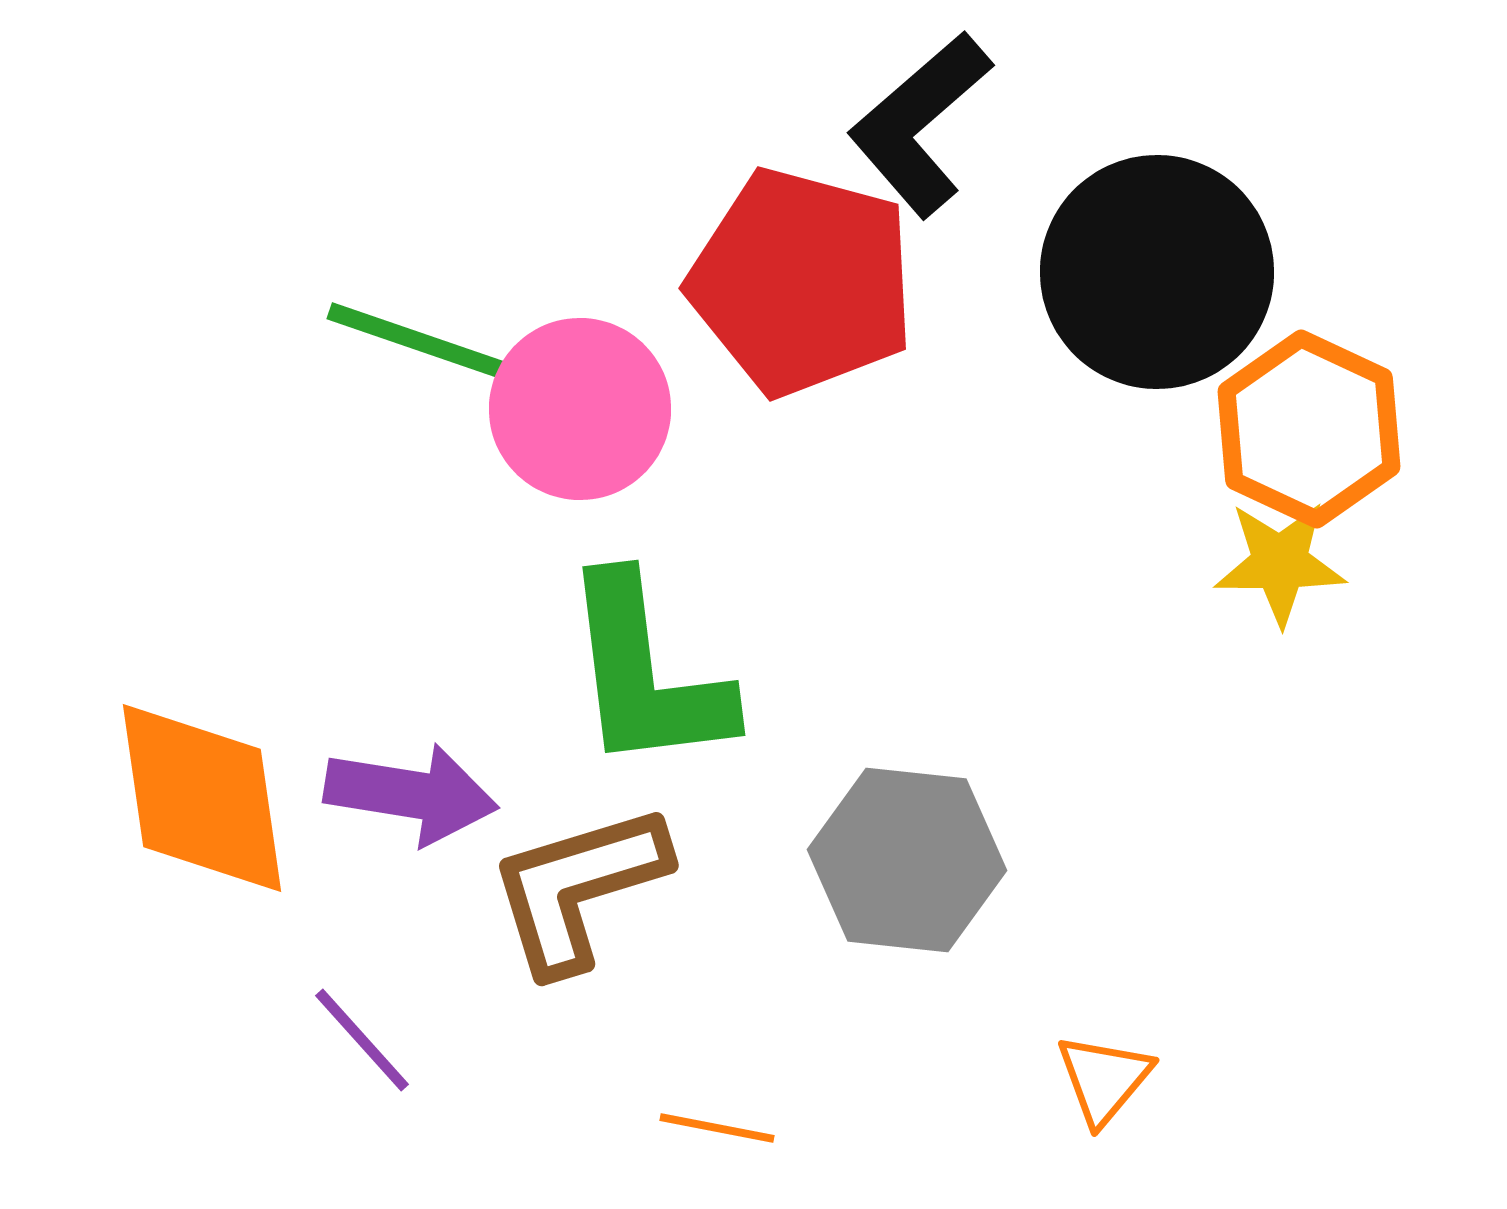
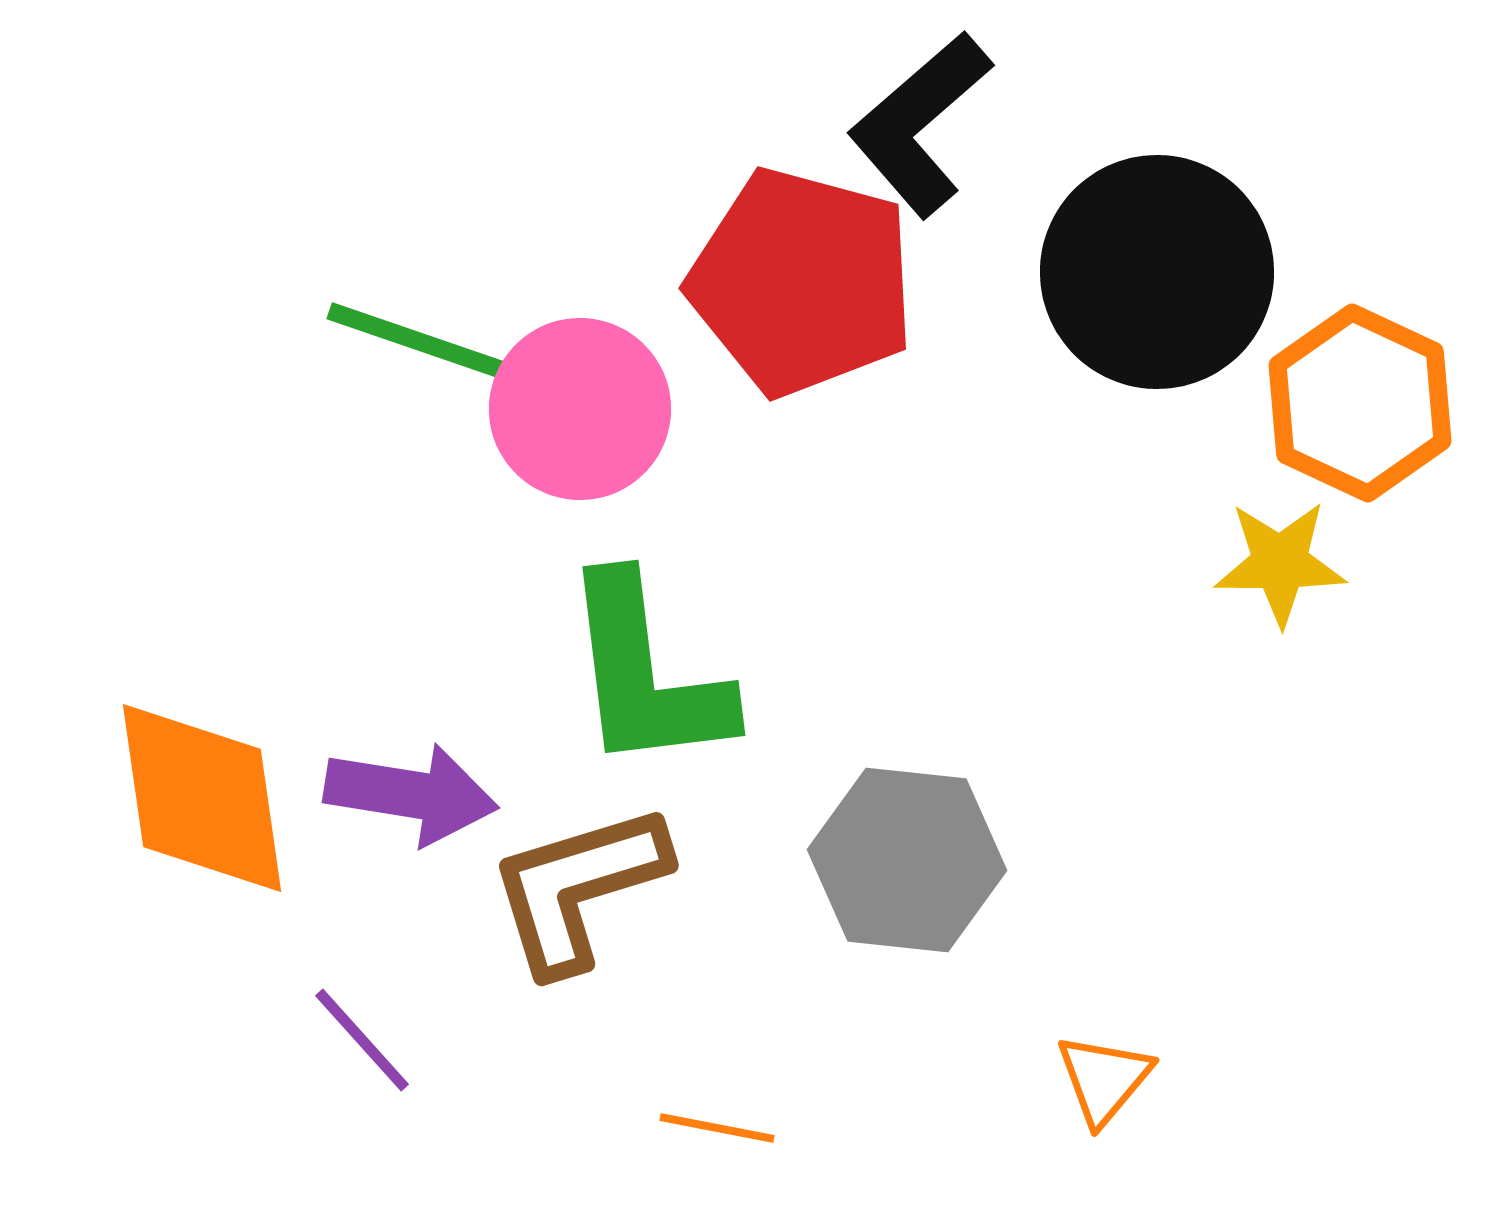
orange hexagon: moved 51 px right, 26 px up
